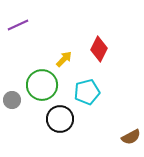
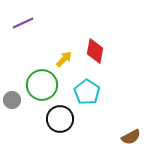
purple line: moved 5 px right, 2 px up
red diamond: moved 4 px left, 2 px down; rotated 15 degrees counterclockwise
cyan pentagon: rotated 25 degrees counterclockwise
